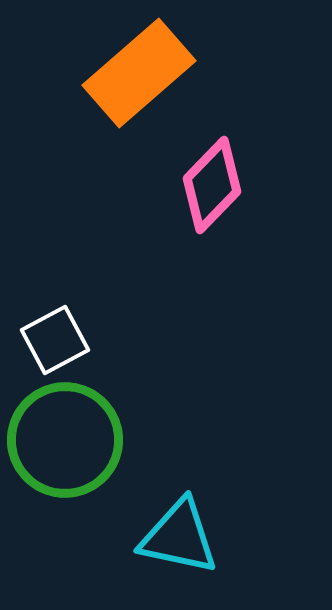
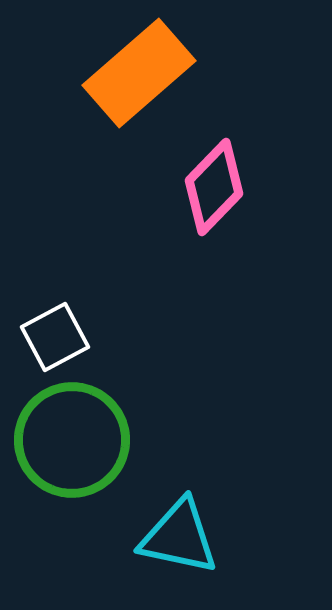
pink diamond: moved 2 px right, 2 px down
white square: moved 3 px up
green circle: moved 7 px right
